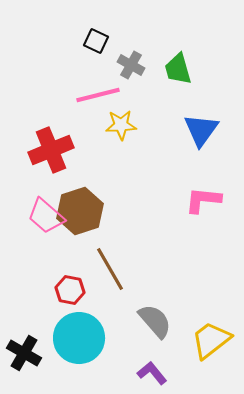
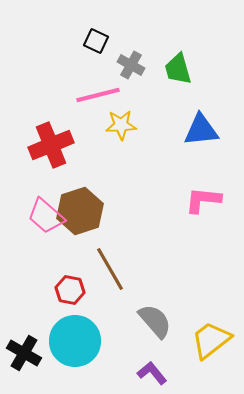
blue triangle: rotated 48 degrees clockwise
red cross: moved 5 px up
cyan circle: moved 4 px left, 3 px down
